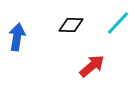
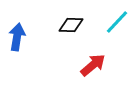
cyan line: moved 1 px left, 1 px up
red arrow: moved 1 px right, 1 px up
